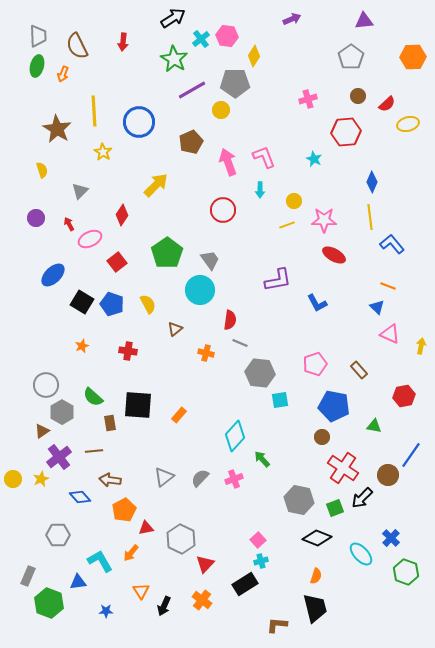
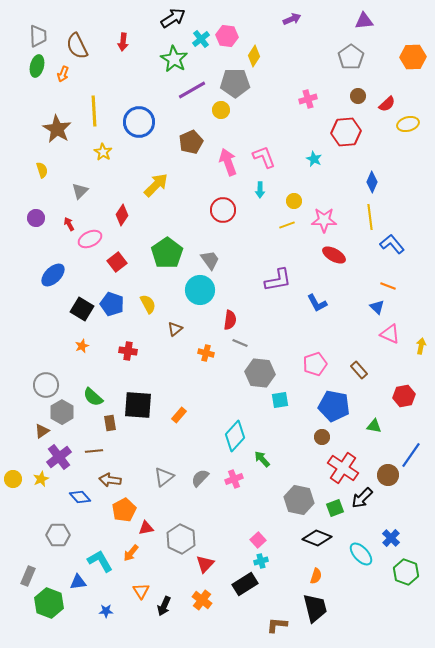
black square at (82, 302): moved 7 px down
